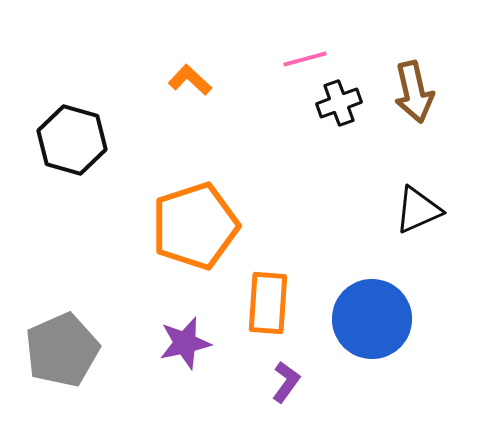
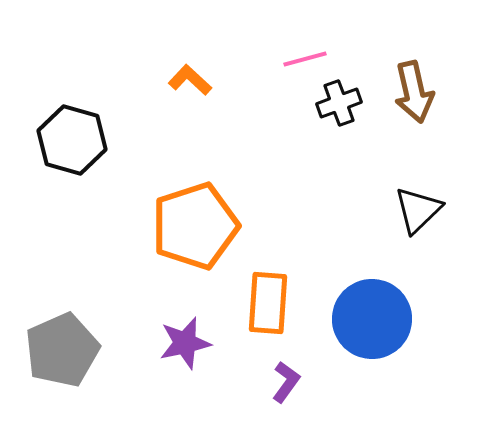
black triangle: rotated 20 degrees counterclockwise
